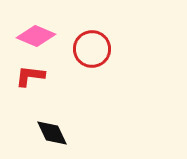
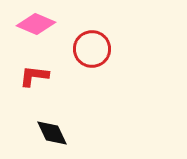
pink diamond: moved 12 px up
red L-shape: moved 4 px right
